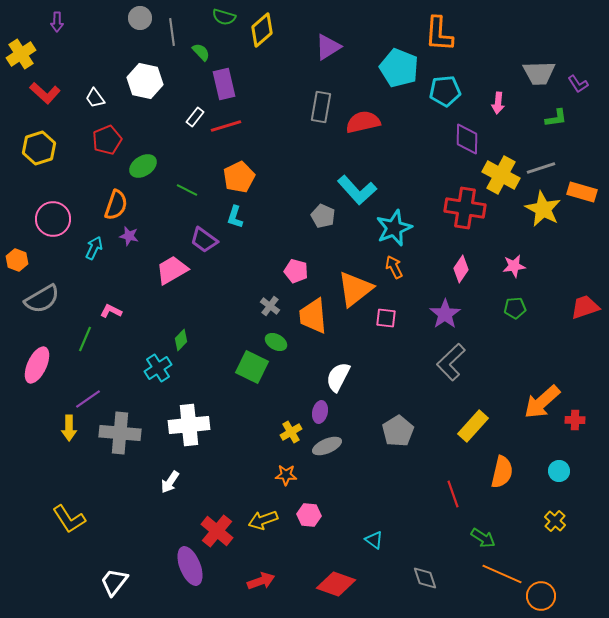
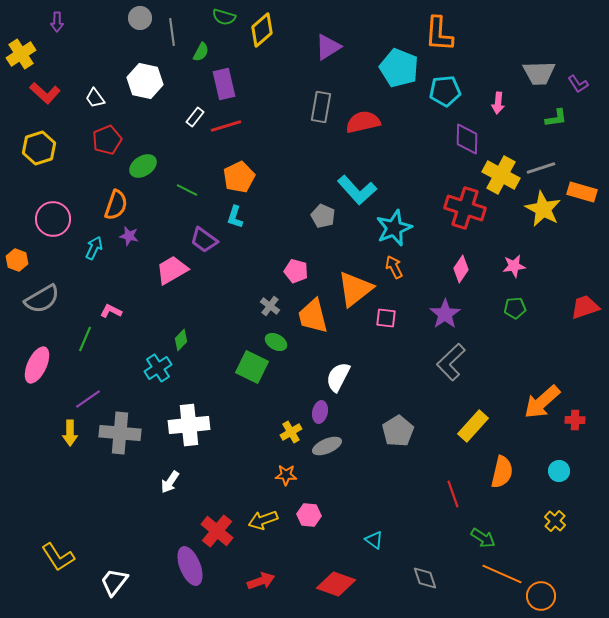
green semicircle at (201, 52): rotated 72 degrees clockwise
red cross at (465, 208): rotated 9 degrees clockwise
orange trapezoid at (313, 316): rotated 9 degrees counterclockwise
yellow arrow at (69, 428): moved 1 px right, 5 px down
yellow L-shape at (69, 519): moved 11 px left, 38 px down
